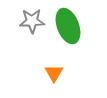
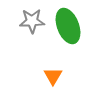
orange triangle: moved 1 px left, 3 px down
